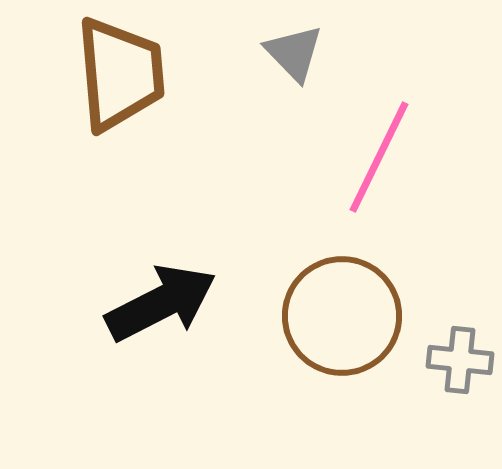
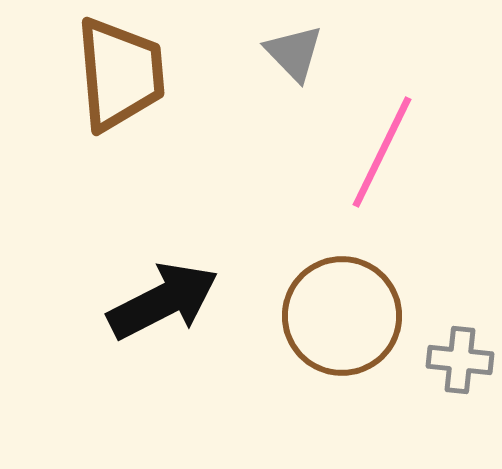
pink line: moved 3 px right, 5 px up
black arrow: moved 2 px right, 2 px up
